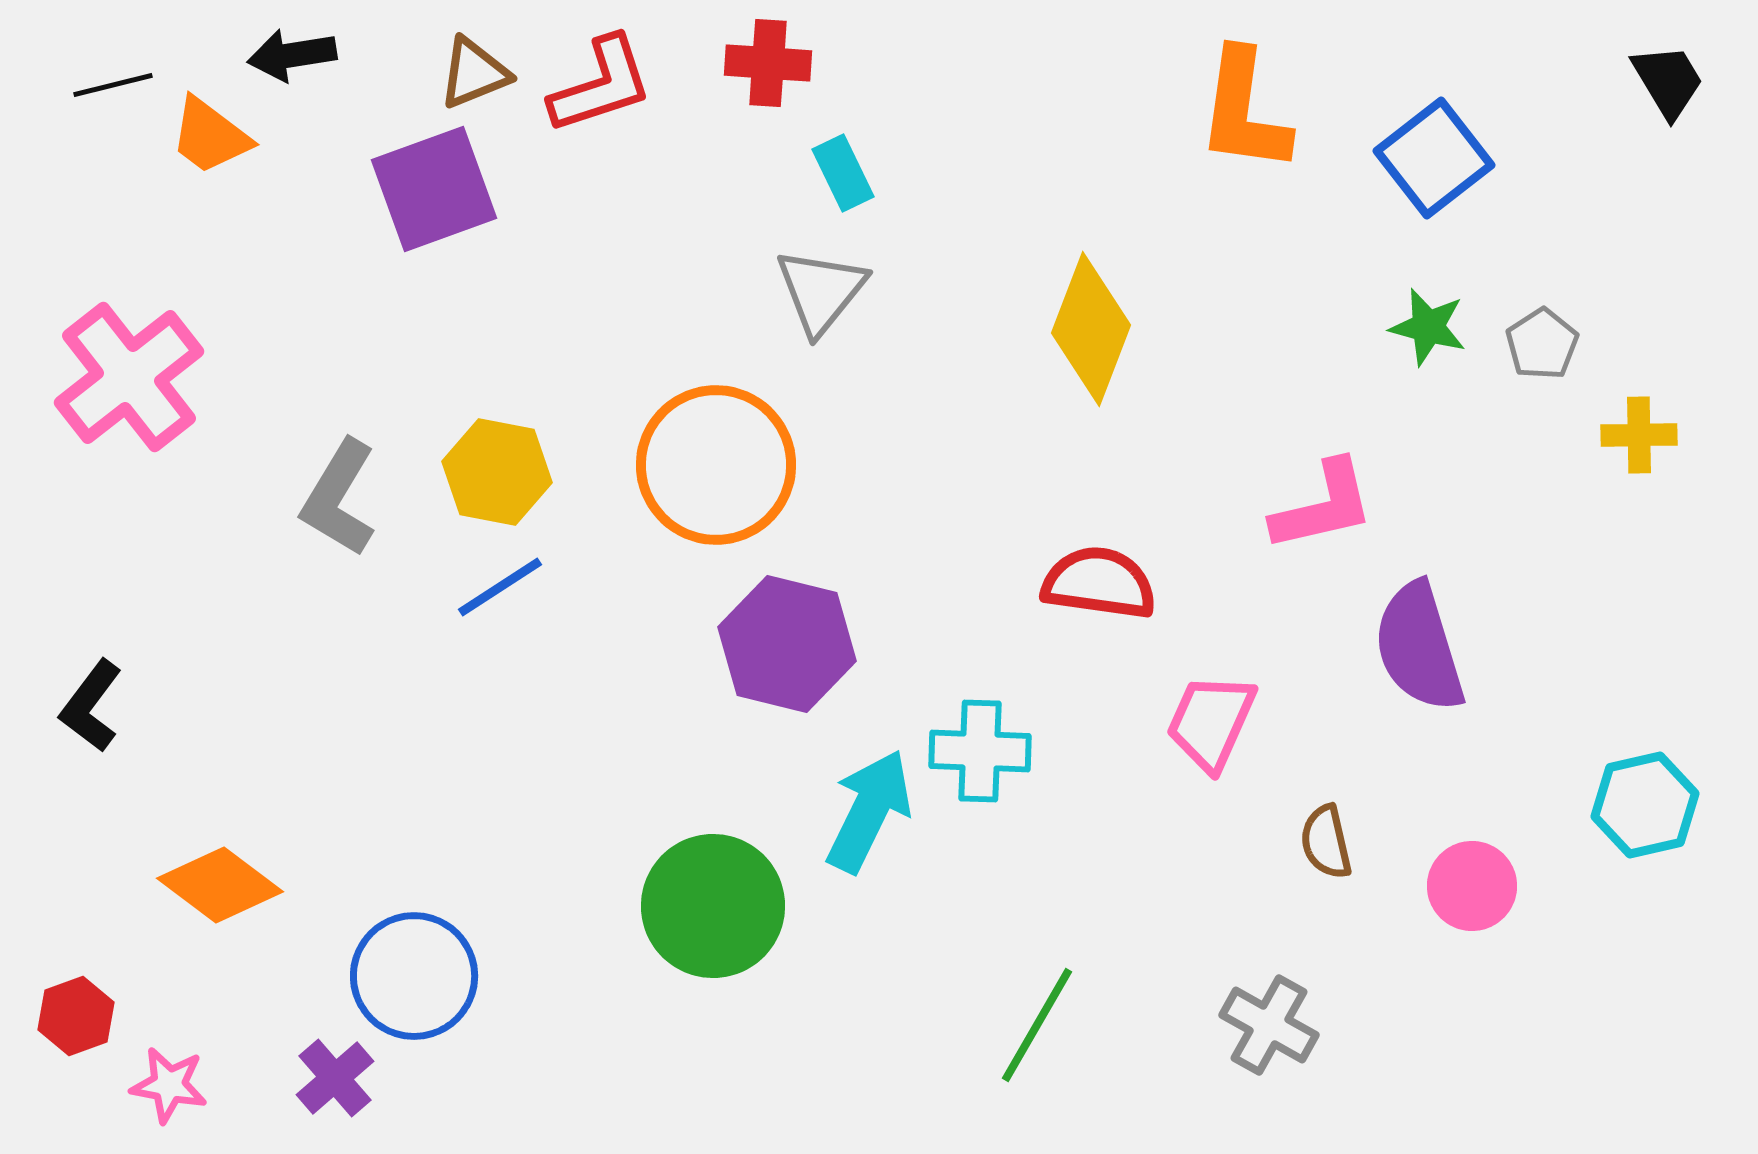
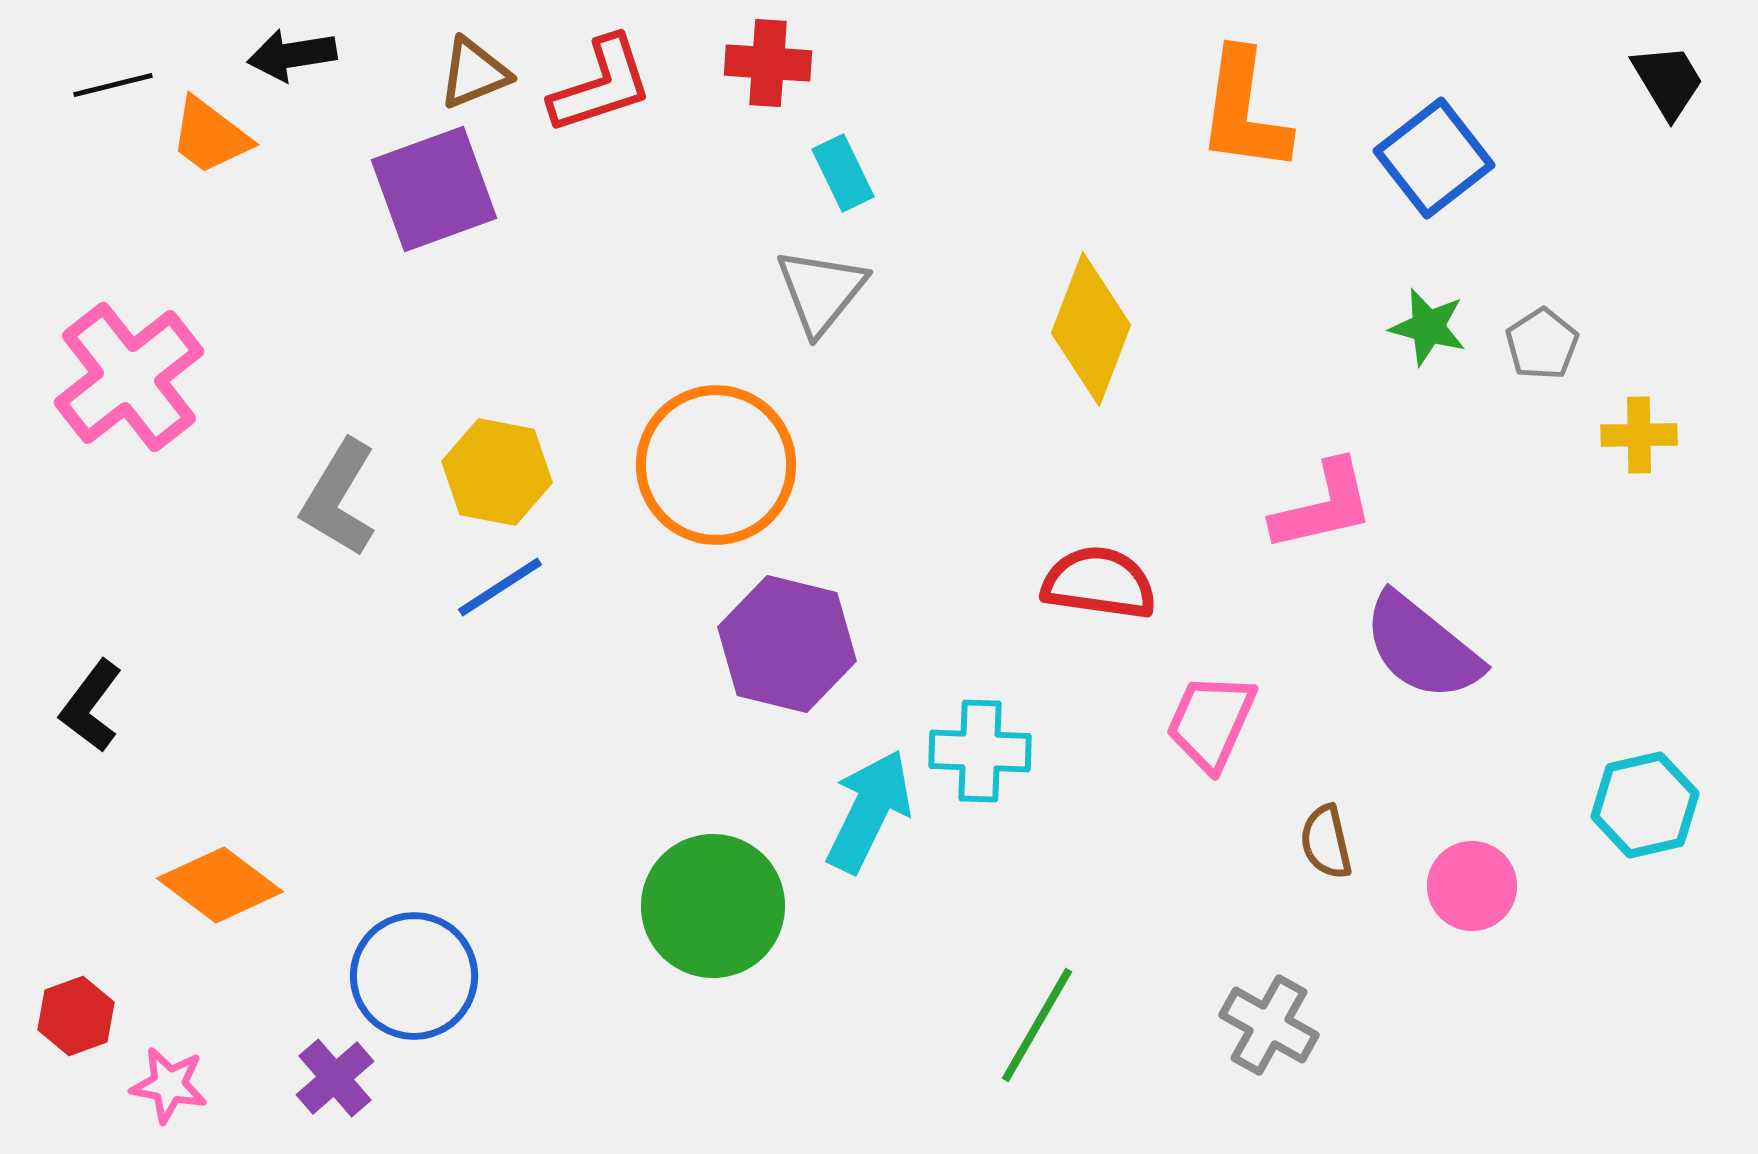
purple semicircle: moved 3 px right; rotated 34 degrees counterclockwise
